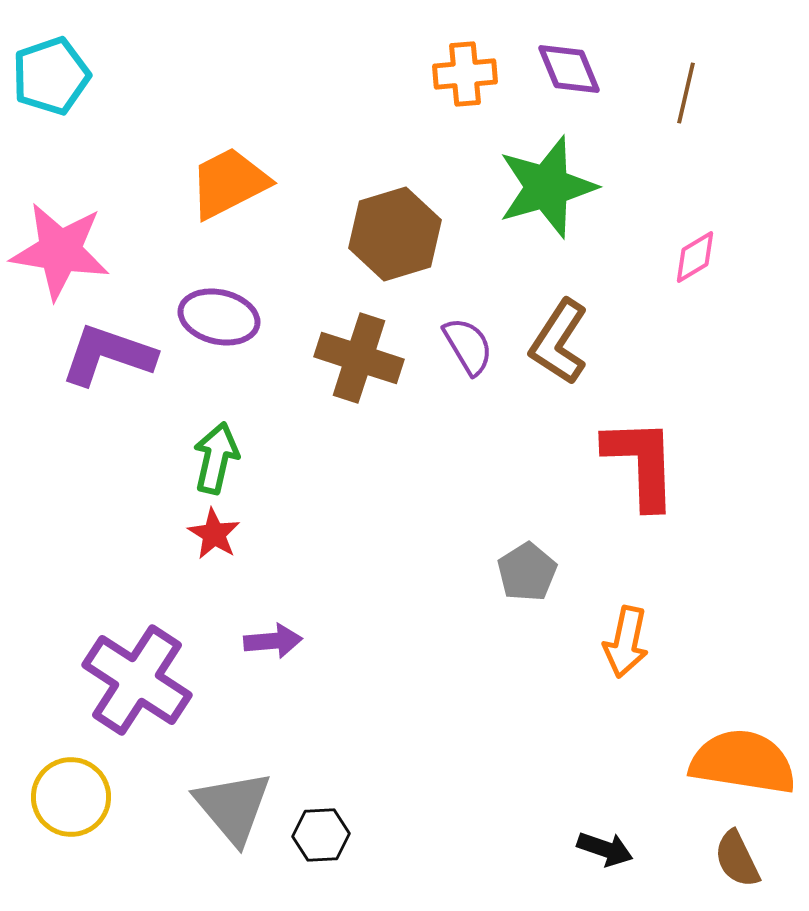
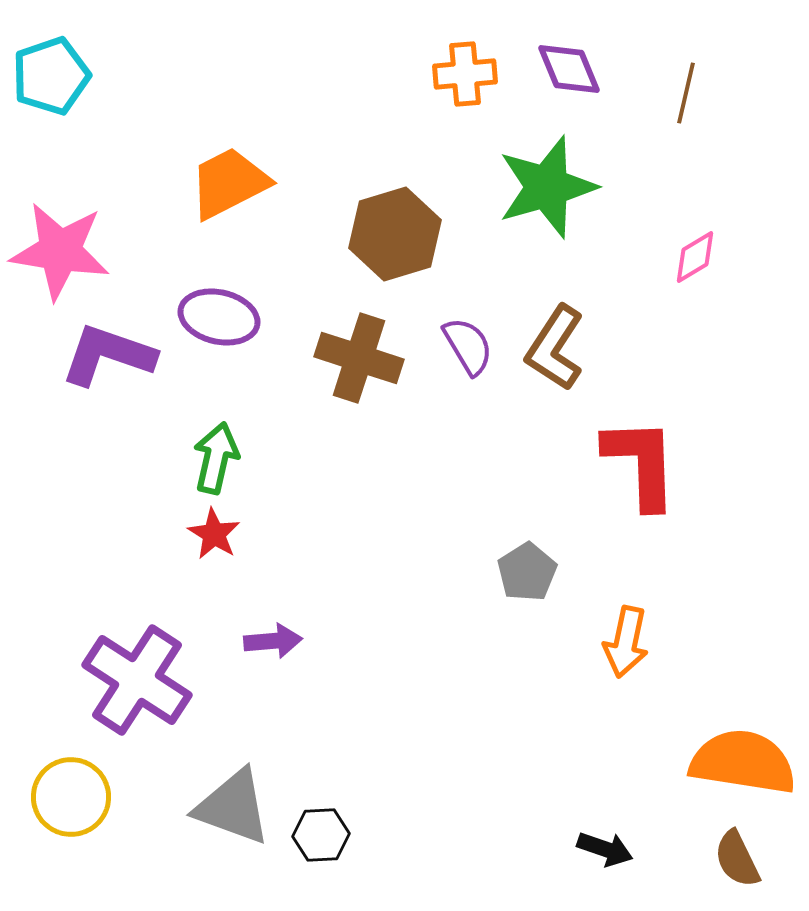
brown L-shape: moved 4 px left, 6 px down
gray triangle: rotated 30 degrees counterclockwise
